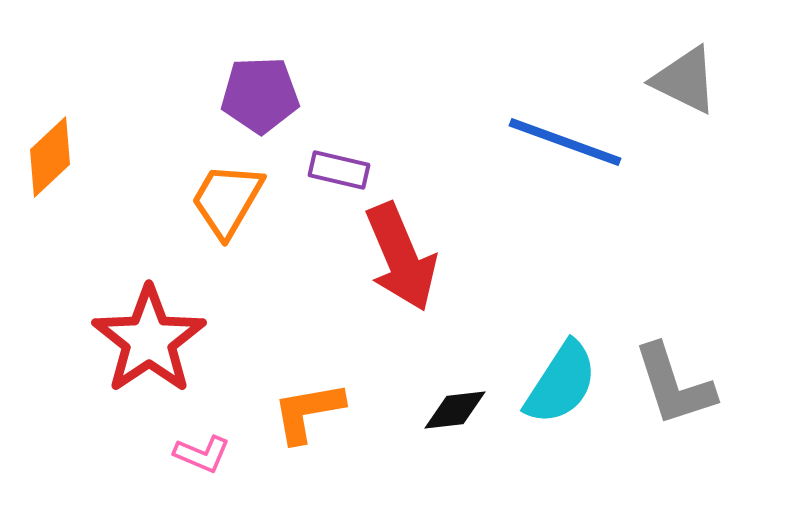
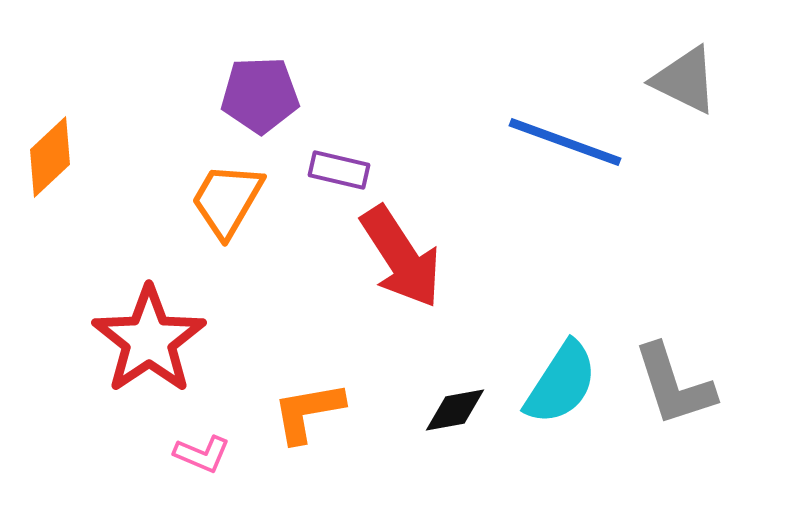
red arrow: rotated 10 degrees counterclockwise
black diamond: rotated 4 degrees counterclockwise
